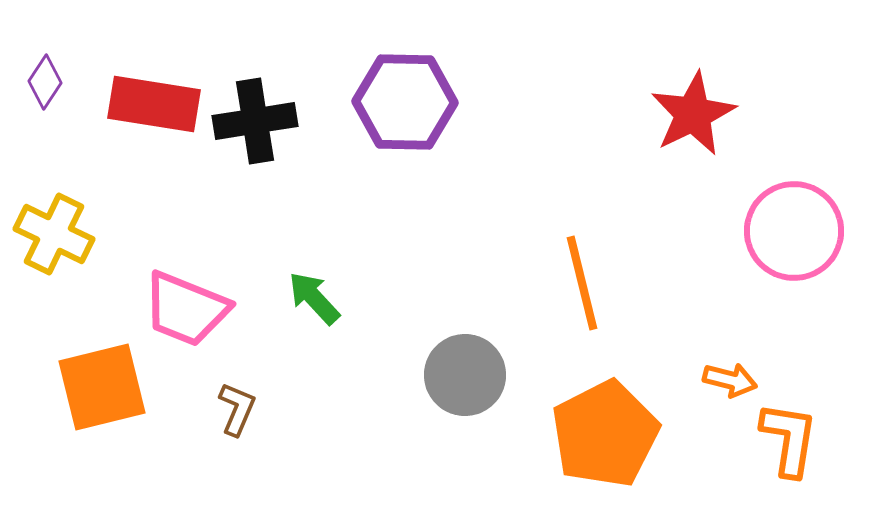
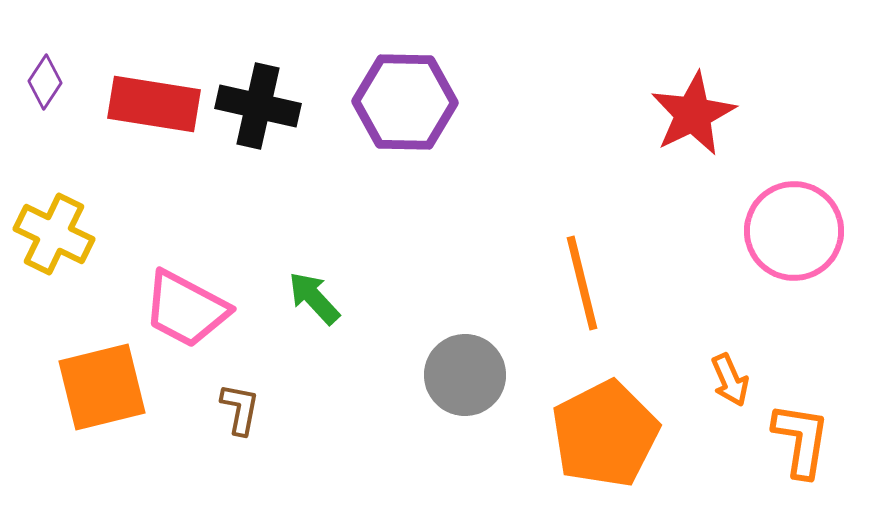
black cross: moved 3 px right, 15 px up; rotated 22 degrees clockwise
pink trapezoid: rotated 6 degrees clockwise
orange arrow: rotated 52 degrees clockwise
brown L-shape: moved 3 px right; rotated 12 degrees counterclockwise
orange L-shape: moved 12 px right, 1 px down
